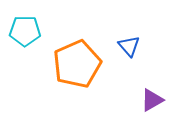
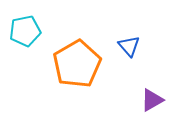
cyan pentagon: rotated 12 degrees counterclockwise
orange pentagon: rotated 6 degrees counterclockwise
